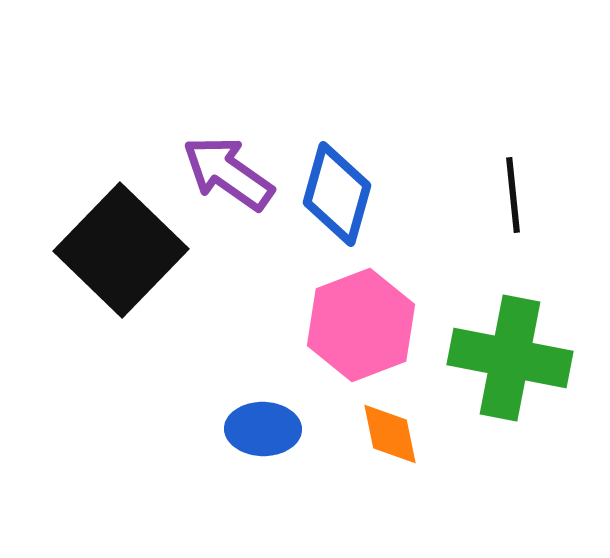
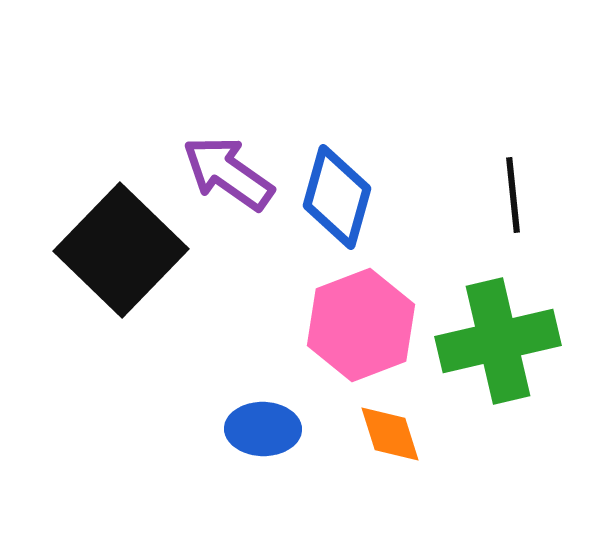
blue diamond: moved 3 px down
green cross: moved 12 px left, 17 px up; rotated 24 degrees counterclockwise
orange diamond: rotated 6 degrees counterclockwise
